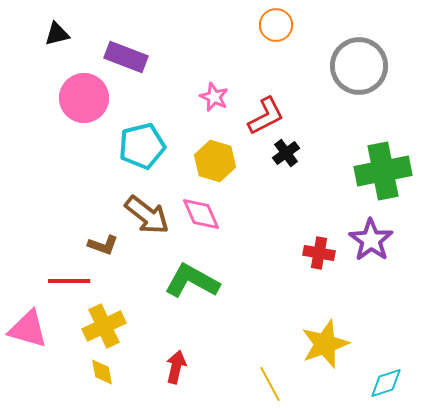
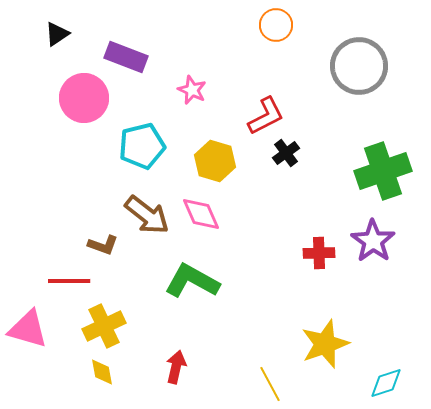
black triangle: rotated 20 degrees counterclockwise
pink star: moved 22 px left, 7 px up
green cross: rotated 8 degrees counterclockwise
purple star: moved 2 px right, 1 px down
red cross: rotated 12 degrees counterclockwise
